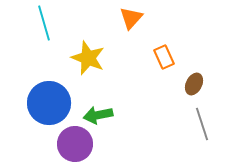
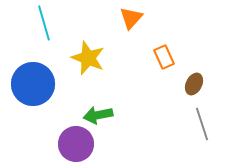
blue circle: moved 16 px left, 19 px up
purple circle: moved 1 px right
